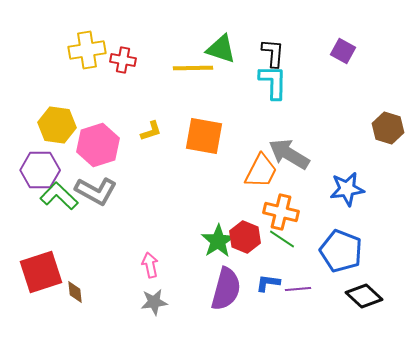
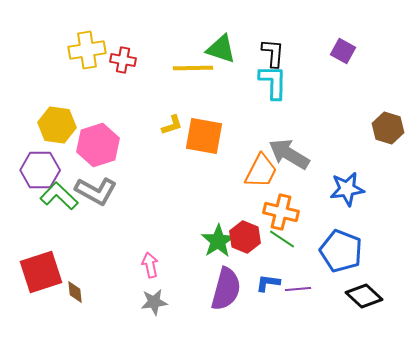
yellow L-shape: moved 21 px right, 6 px up
